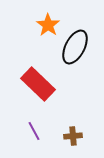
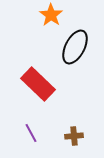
orange star: moved 3 px right, 10 px up
purple line: moved 3 px left, 2 px down
brown cross: moved 1 px right
